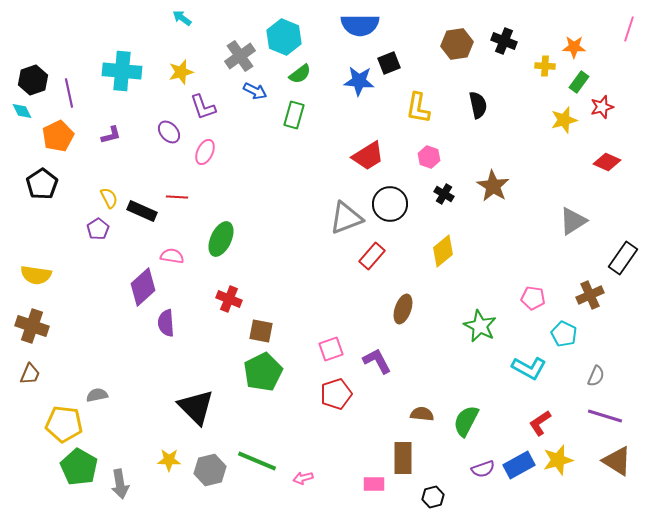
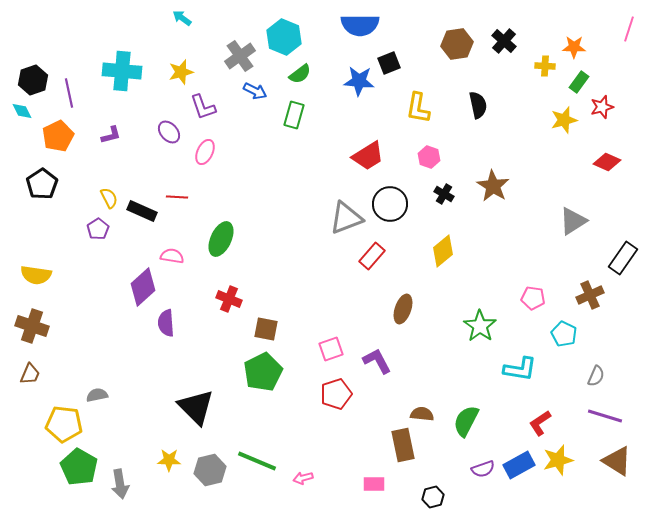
black cross at (504, 41): rotated 20 degrees clockwise
green star at (480, 326): rotated 8 degrees clockwise
brown square at (261, 331): moved 5 px right, 2 px up
cyan L-shape at (529, 368): moved 9 px left, 1 px down; rotated 20 degrees counterclockwise
brown rectangle at (403, 458): moved 13 px up; rotated 12 degrees counterclockwise
